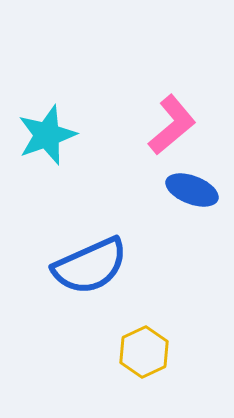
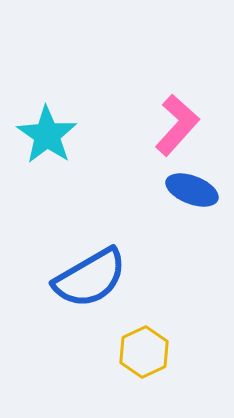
pink L-shape: moved 5 px right; rotated 8 degrees counterclockwise
cyan star: rotated 18 degrees counterclockwise
blue semicircle: moved 12 px down; rotated 6 degrees counterclockwise
